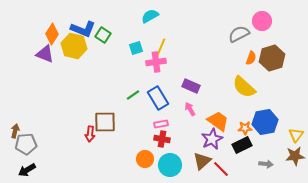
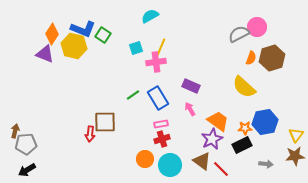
pink circle: moved 5 px left, 6 px down
red cross: rotated 28 degrees counterclockwise
brown triangle: rotated 42 degrees counterclockwise
